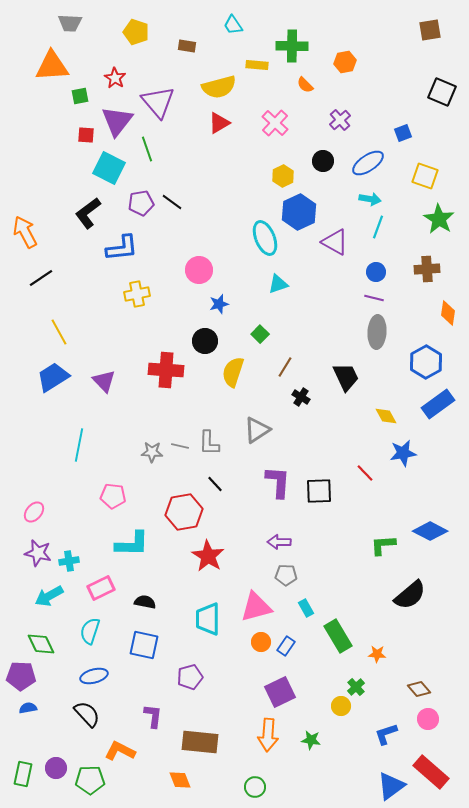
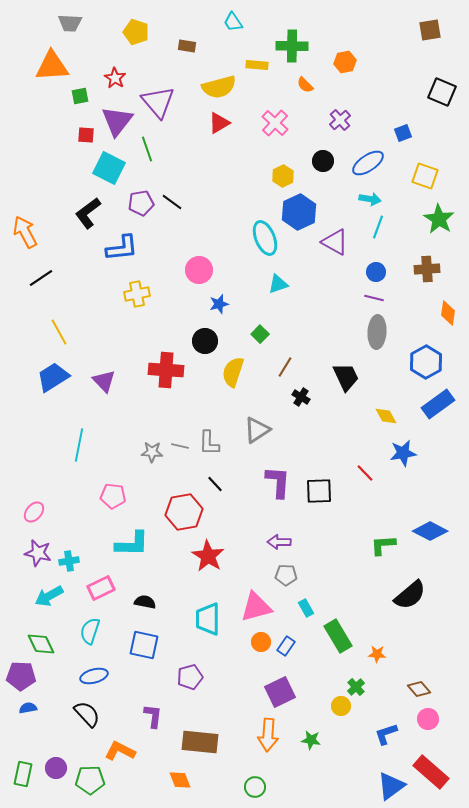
cyan trapezoid at (233, 25): moved 3 px up
